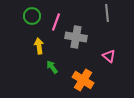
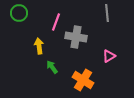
green circle: moved 13 px left, 3 px up
pink triangle: rotated 48 degrees clockwise
